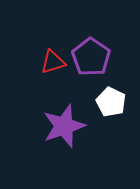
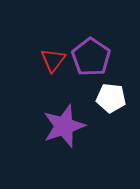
red triangle: moved 2 px up; rotated 36 degrees counterclockwise
white pentagon: moved 4 px up; rotated 20 degrees counterclockwise
